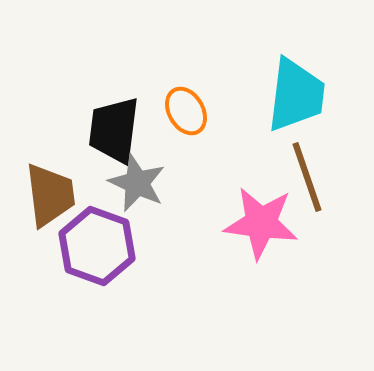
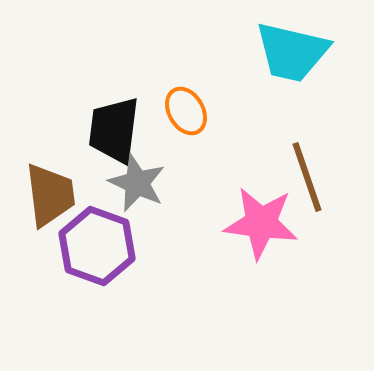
cyan trapezoid: moved 4 px left, 43 px up; rotated 96 degrees clockwise
